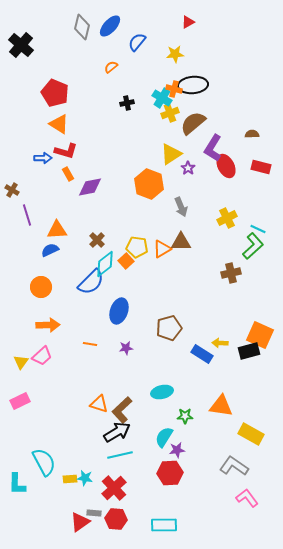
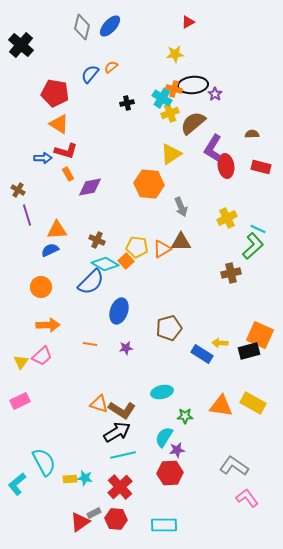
blue semicircle at (137, 42): moved 47 px left, 32 px down
red pentagon at (55, 93): rotated 12 degrees counterclockwise
red ellipse at (226, 166): rotated 20 degrees clockwise
purple star at (188, 168): moved 27 px right, 74 px up
orange hexagon at (149, 184): rotated 16 degrees counterclockwise
brown cross at (12, 190): moved 6 px right
brown cross at (97, 240): rotated 21 degrees counterclockwise
cyan diamond at (105, 264): rotated 68 degrees clockwise
brown L-shape at (122, 410): rotated 104 degrees counterclockwise
yellow rectangle at (251, 434): moved 2 px right, 31 px up
cyan line at (120, 455): moved 3 px right
cyan L-shape at (17, 484): rotated 50 degrees clockwise
red cross at (114, 488): moved 6 px right, 1 px up
gray rectangle at (94, 513): rotated 32 degrees counterclockwise
